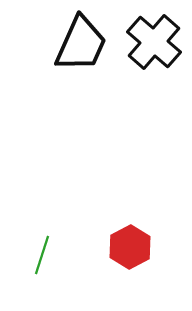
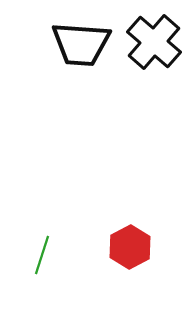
black trapezoid: rotated 70 degrees clockwise
